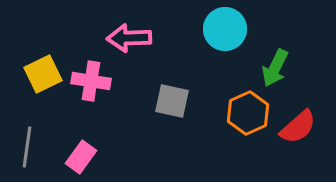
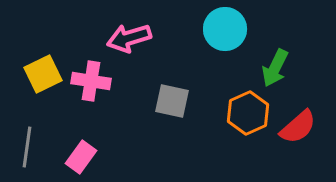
pink arrow: rotated 15 degrees counterclockwise
